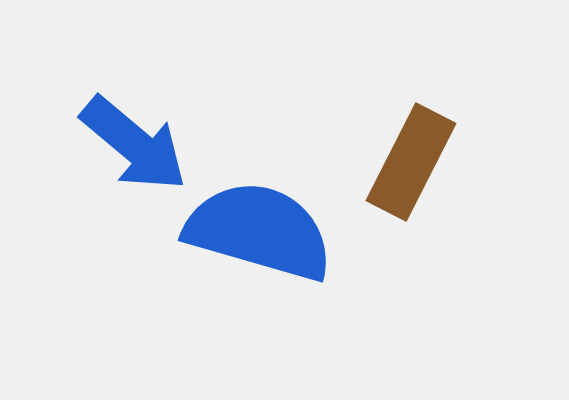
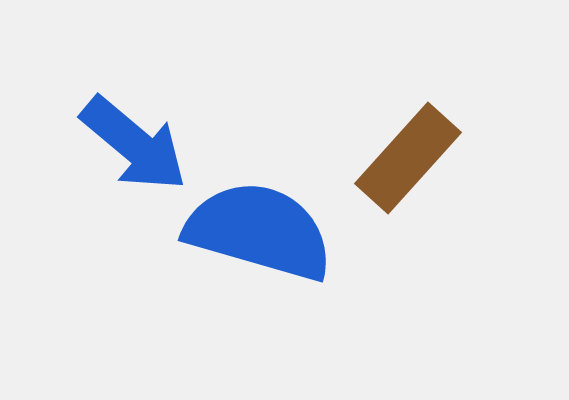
brown rectangle: moved 3 px left, 4 px up; rotated 15 degrees clockwise
